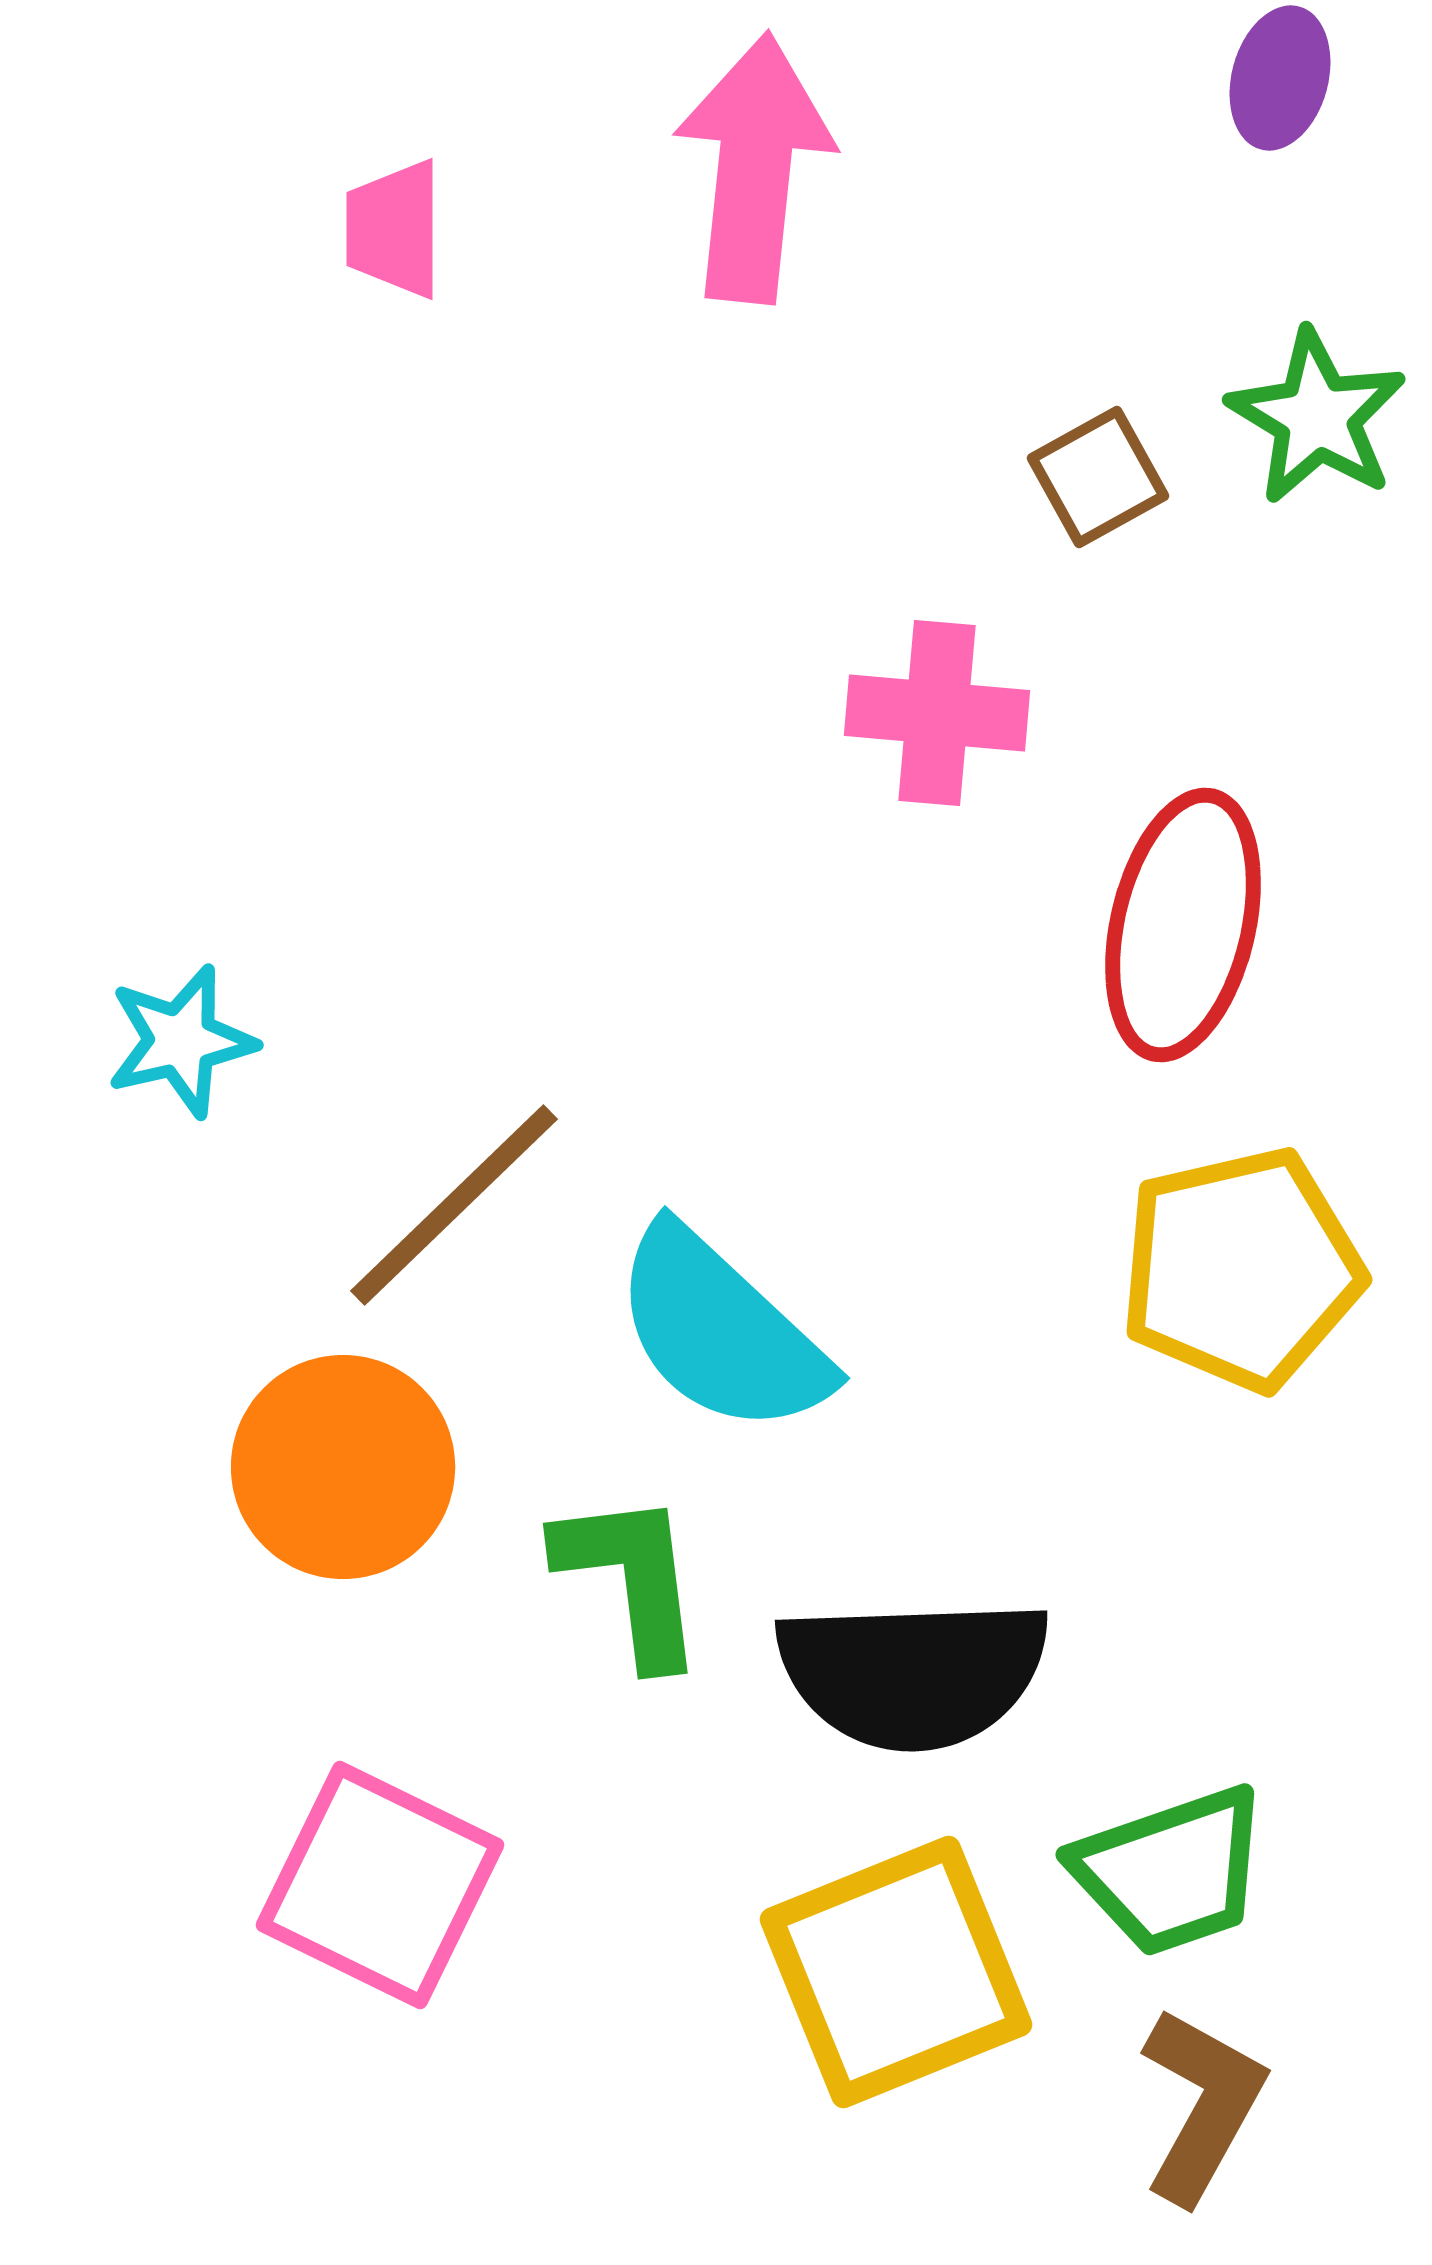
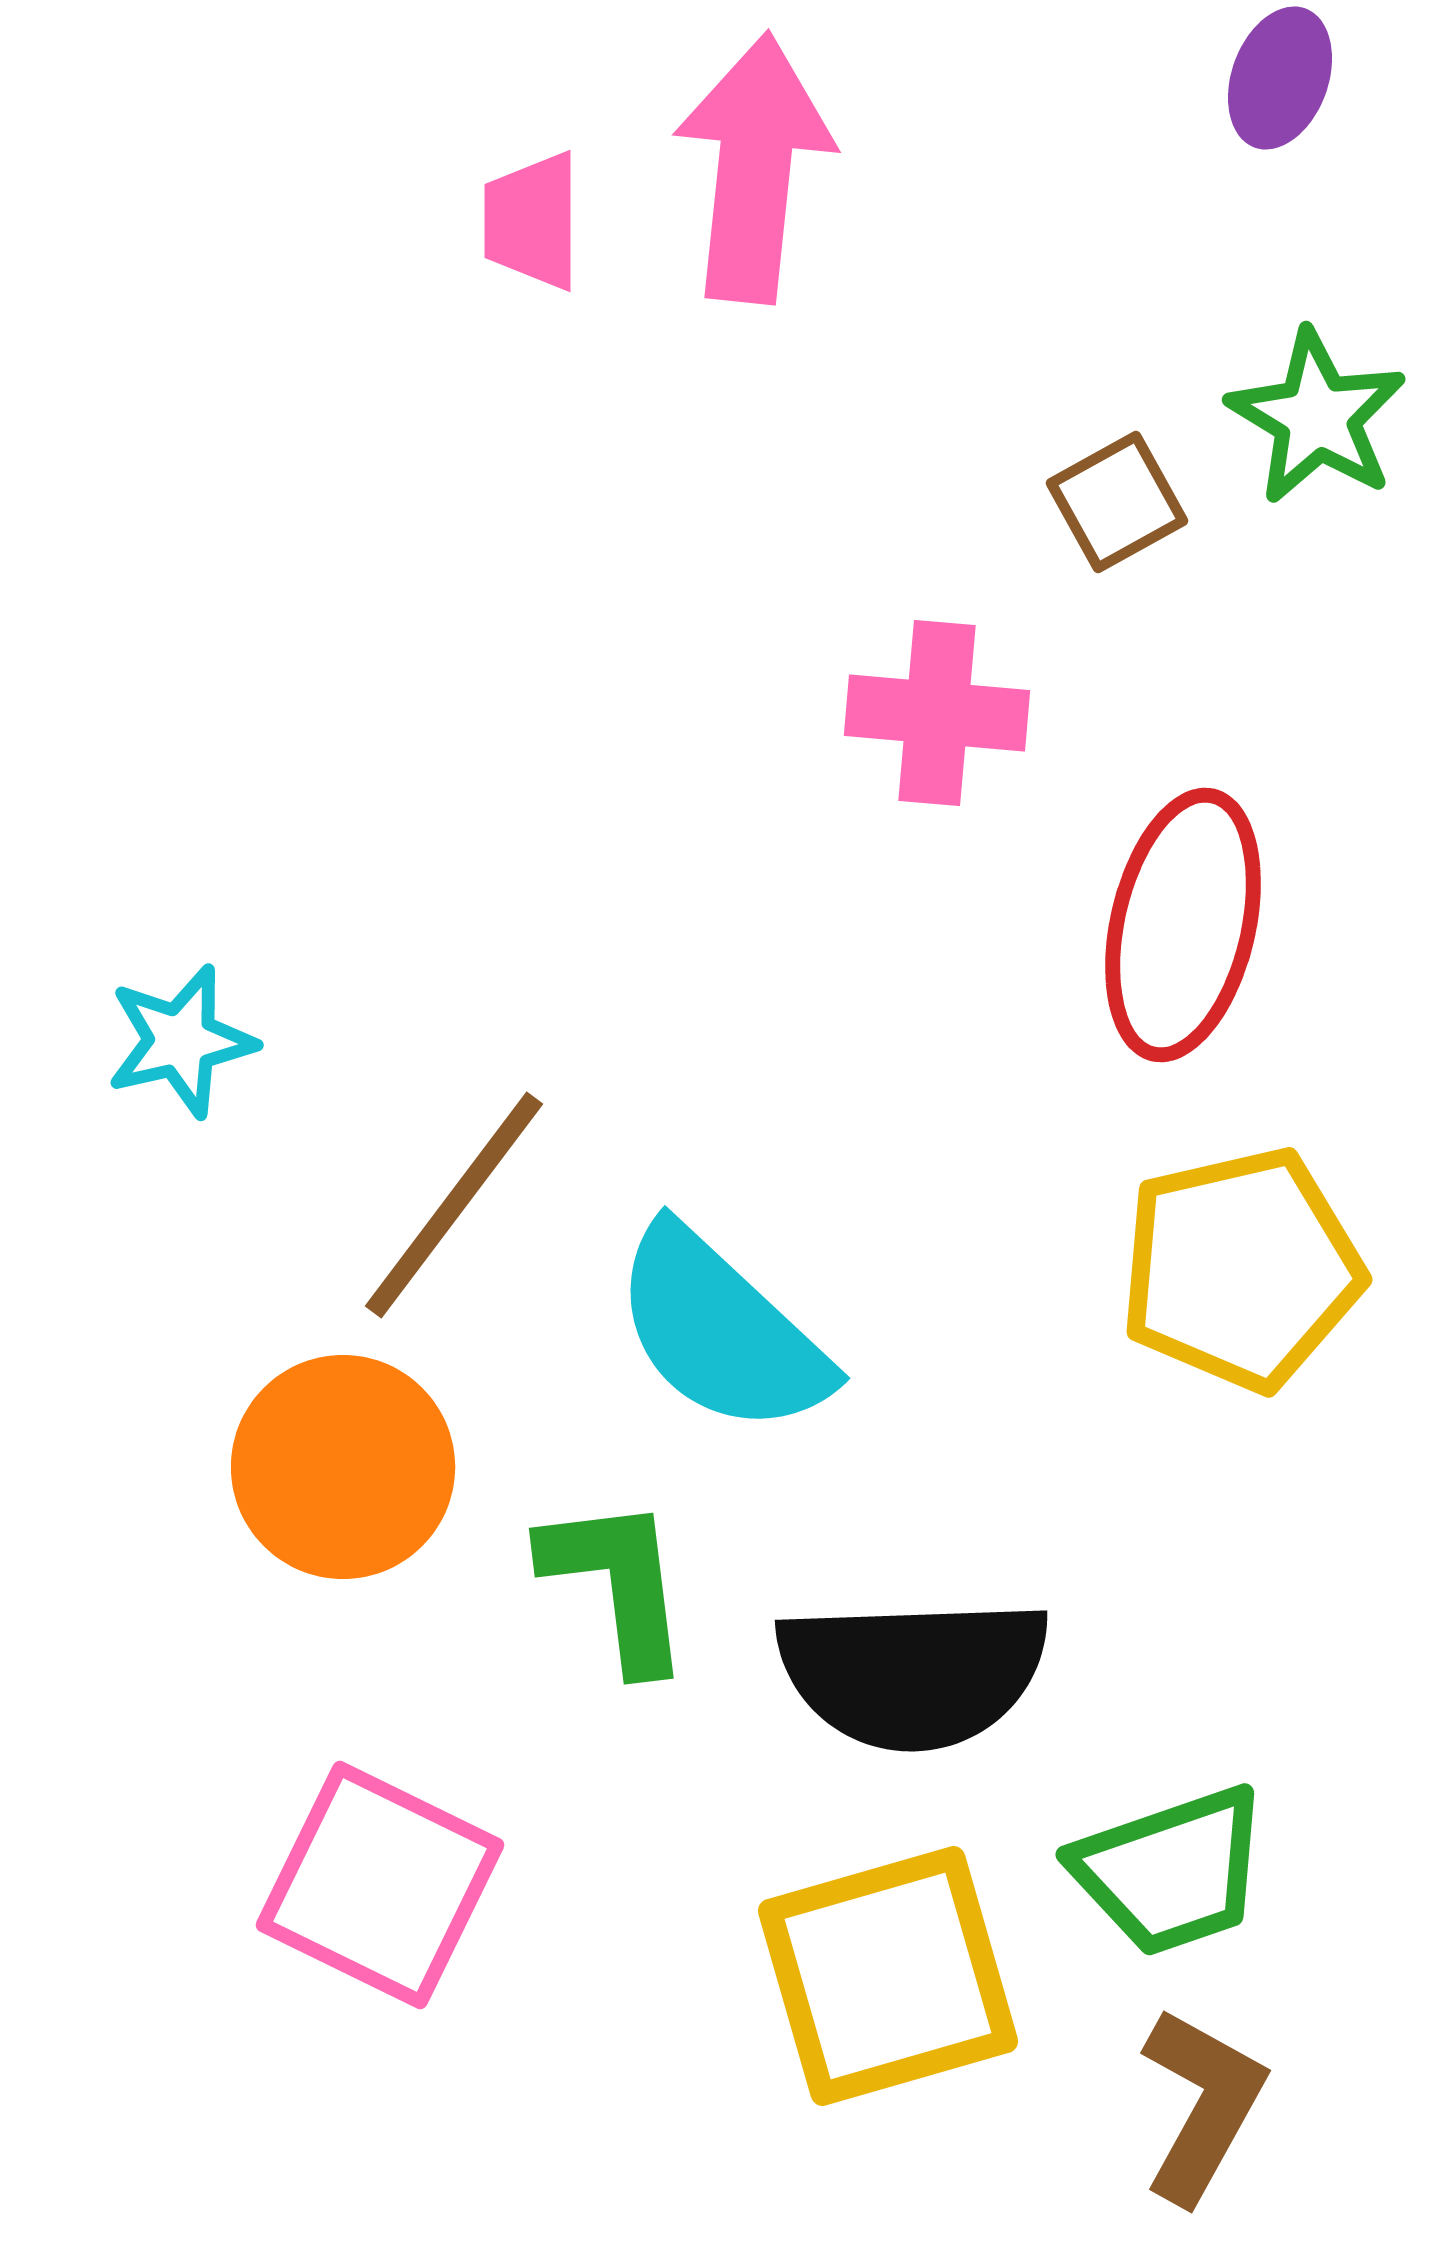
purple ellipse: rotated 5 degrees clockwise
pink trapezoid: moved 138 px right, 8 px up
brown square: moved 19 px right, 25 px down
brown line: rotated 9 degrees counterclockwise
green L-shape: moved 14 px left, 5 px down
yellow square: moved 8 px left, 4 px down; rotated 6 degrees clockwise
